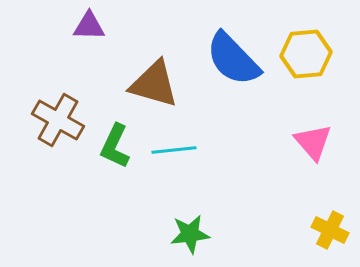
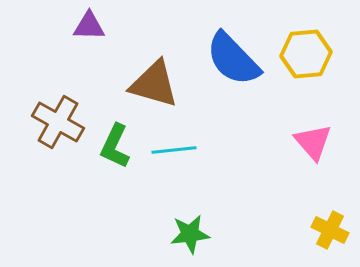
brown cross: moved 2 px down
